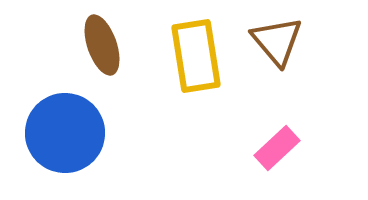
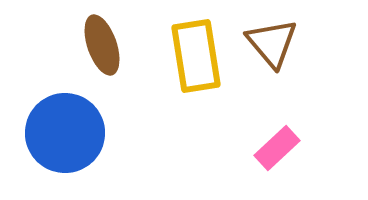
brown triangle: moved 5 px left, 2 px down
